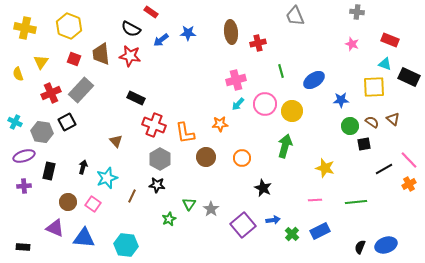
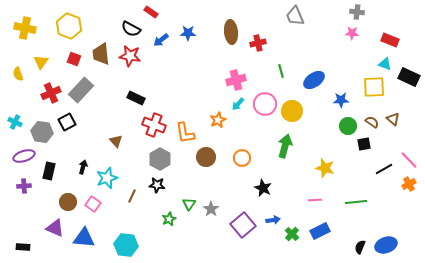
pink star at (352, 44): moved 11 px up; rotated 16 degrees counterclockwise
orange star at (220, 124): moved 2 px left, 4 px up; rotated 21 degrees counterclockwise
green circle at (350, 126): moved 2 px left
